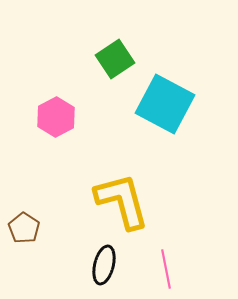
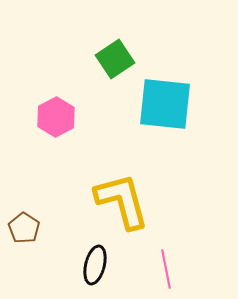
cyan square: rotated 22 degrees counterclockwise
black ellipse: moved 9 px left
